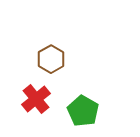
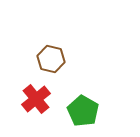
brown hexagon: rotated 16 degrees counterclockwise
